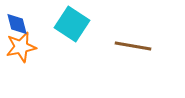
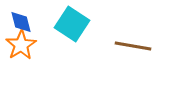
blue diamond: moved 4 px right, 2 px up
orange star: moved 2 px up; rotated 20 degrees counterclockwise
